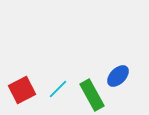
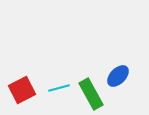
cyan line: moved 1 px right, 1 px up; rotated 30 degrees clockwise
green rectangle: moved 1 px left, 1 px up
